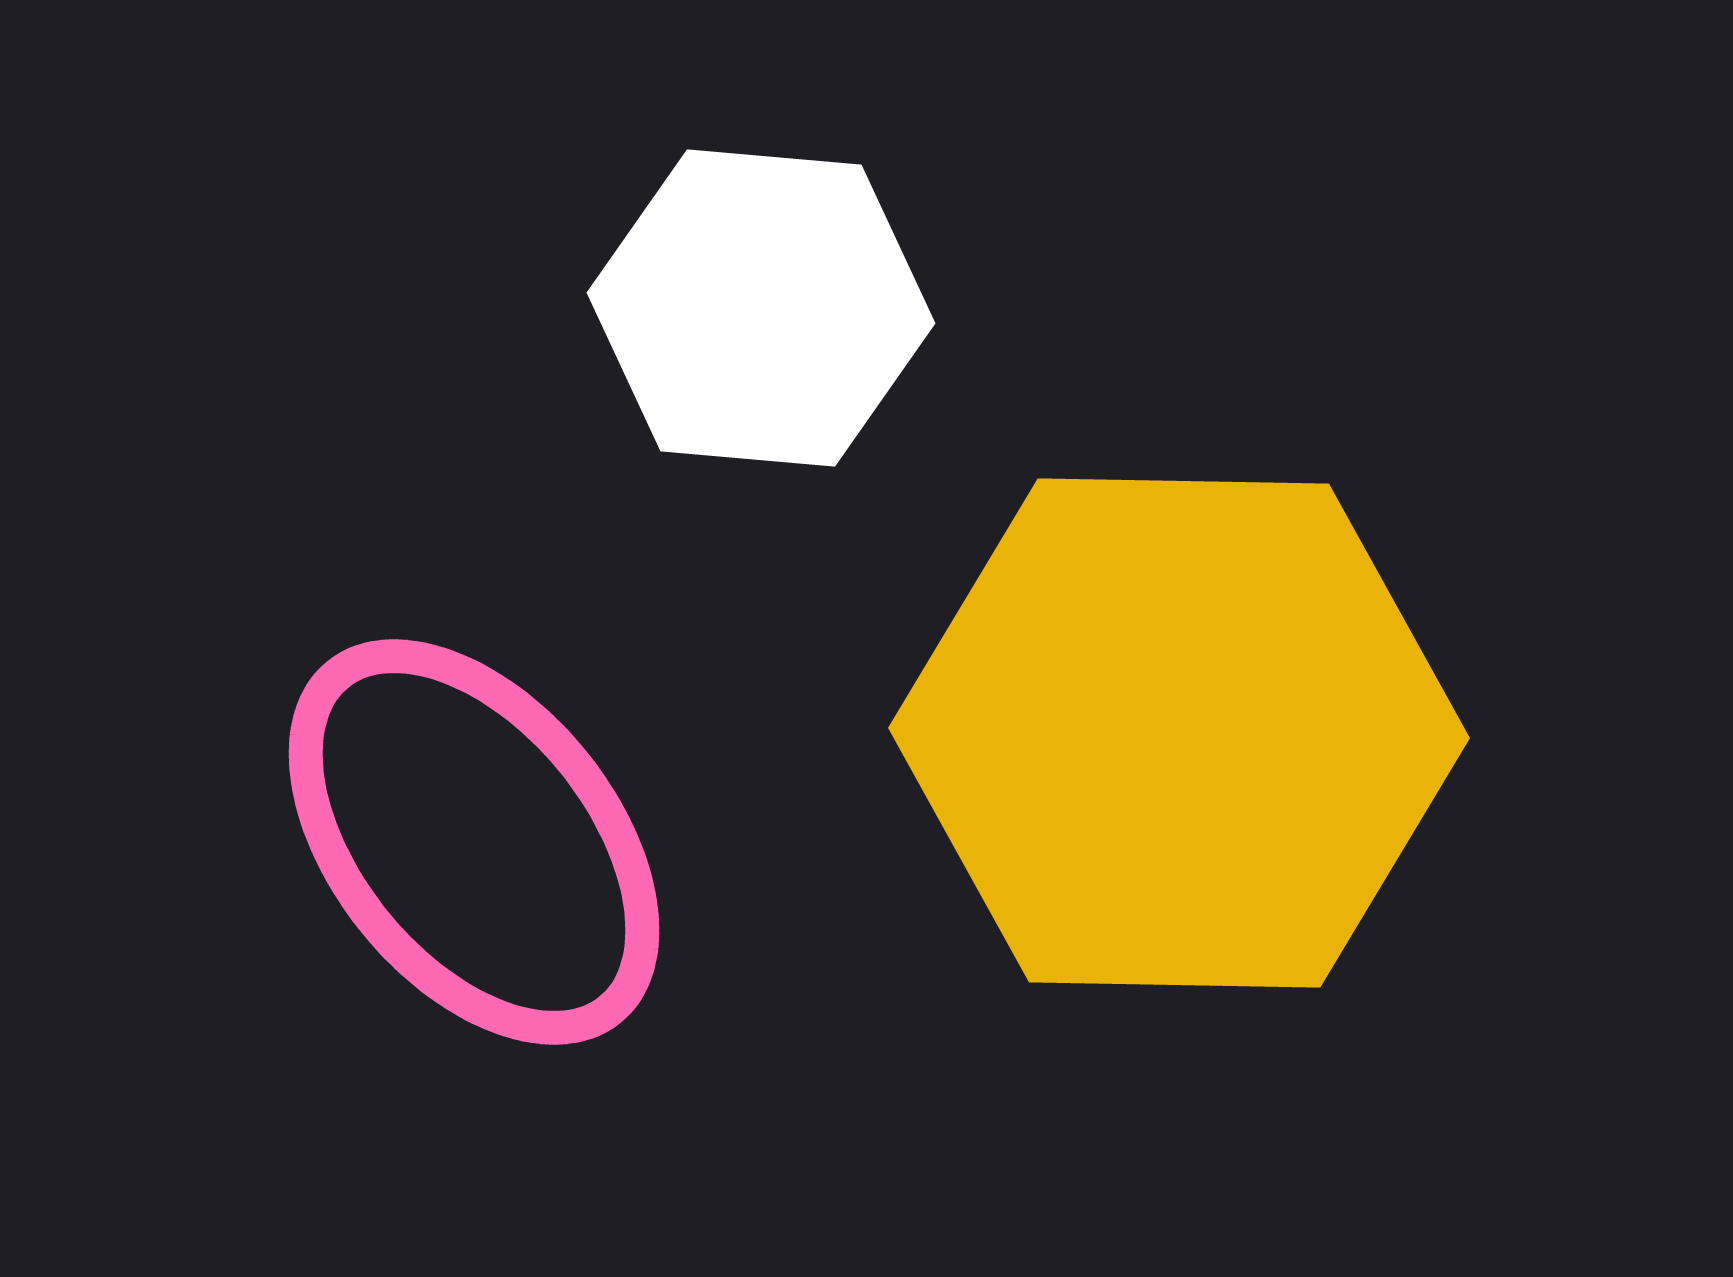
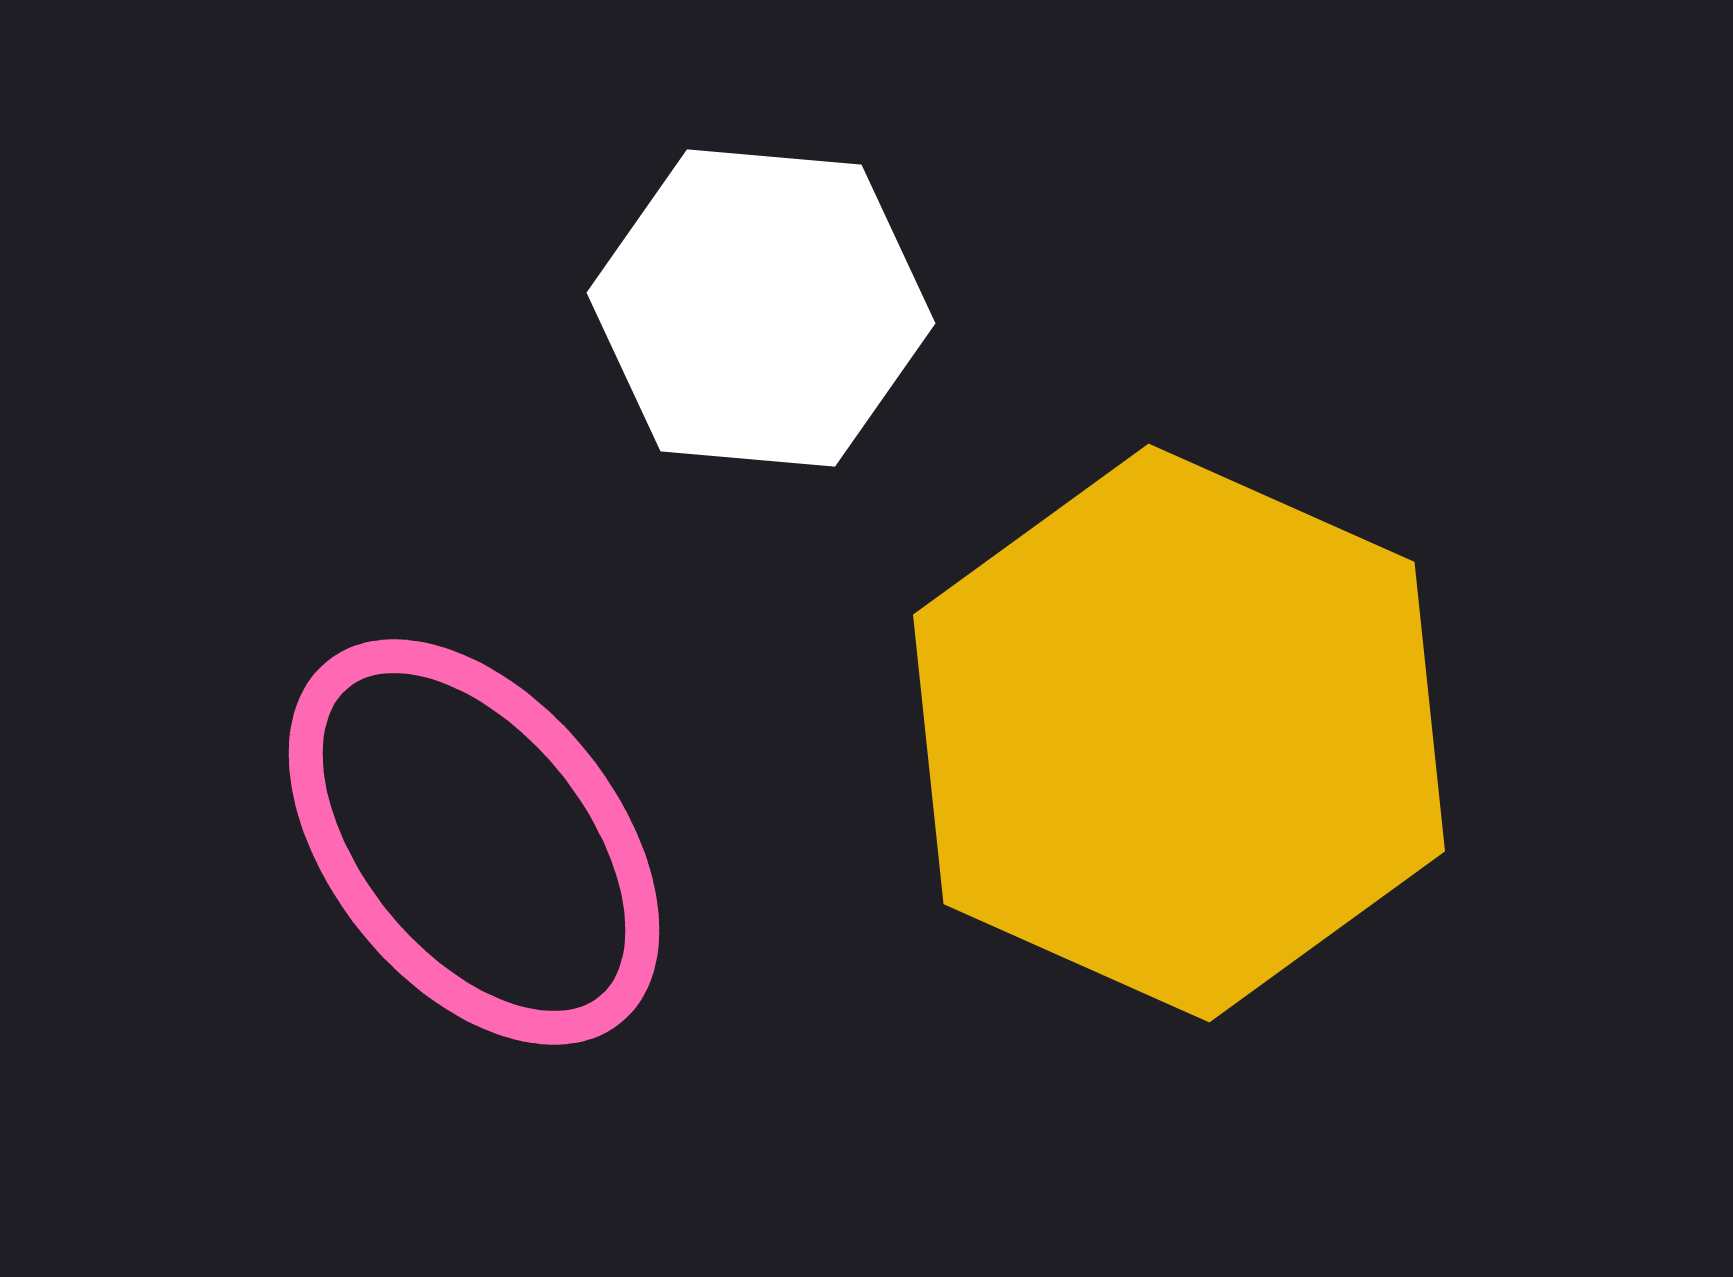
yellow hexagon: rotated 23 degrees clockwise
